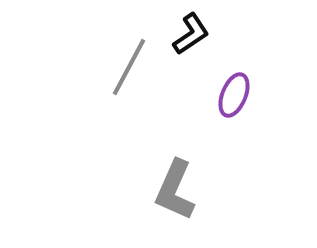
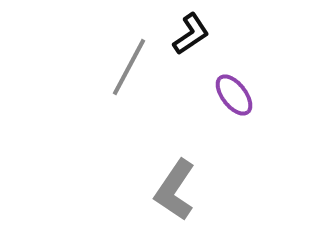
purple ellipse: rotated 60 degrees counterclockwise
gray L-shape: rotated 10 degrees clockwise
